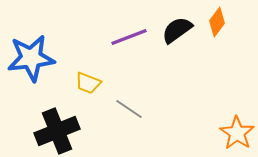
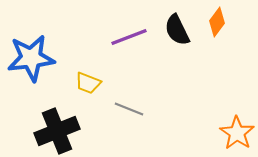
black semicircle: rotated 80 degrees counterclockwise
gray line: rotated 12 degrees counterclockwise
